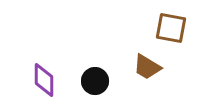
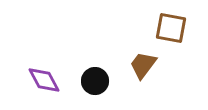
brown trapezoid: moved 4 px left, 2 px up; rotated 96 degrees clockwise
purple diamond: rotated 28 degrees counterclockwise
